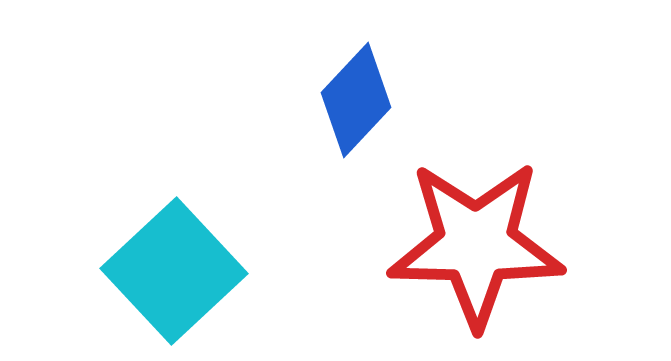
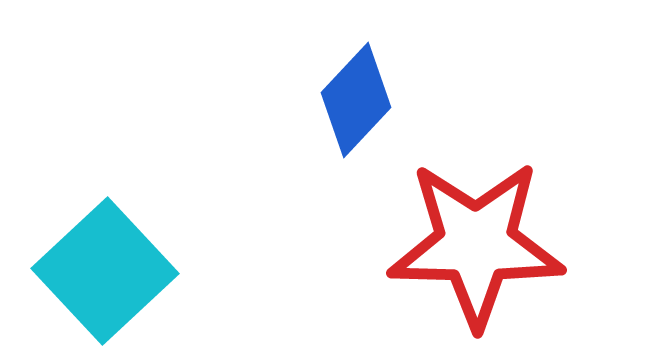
cyan square: moved 69 px left
